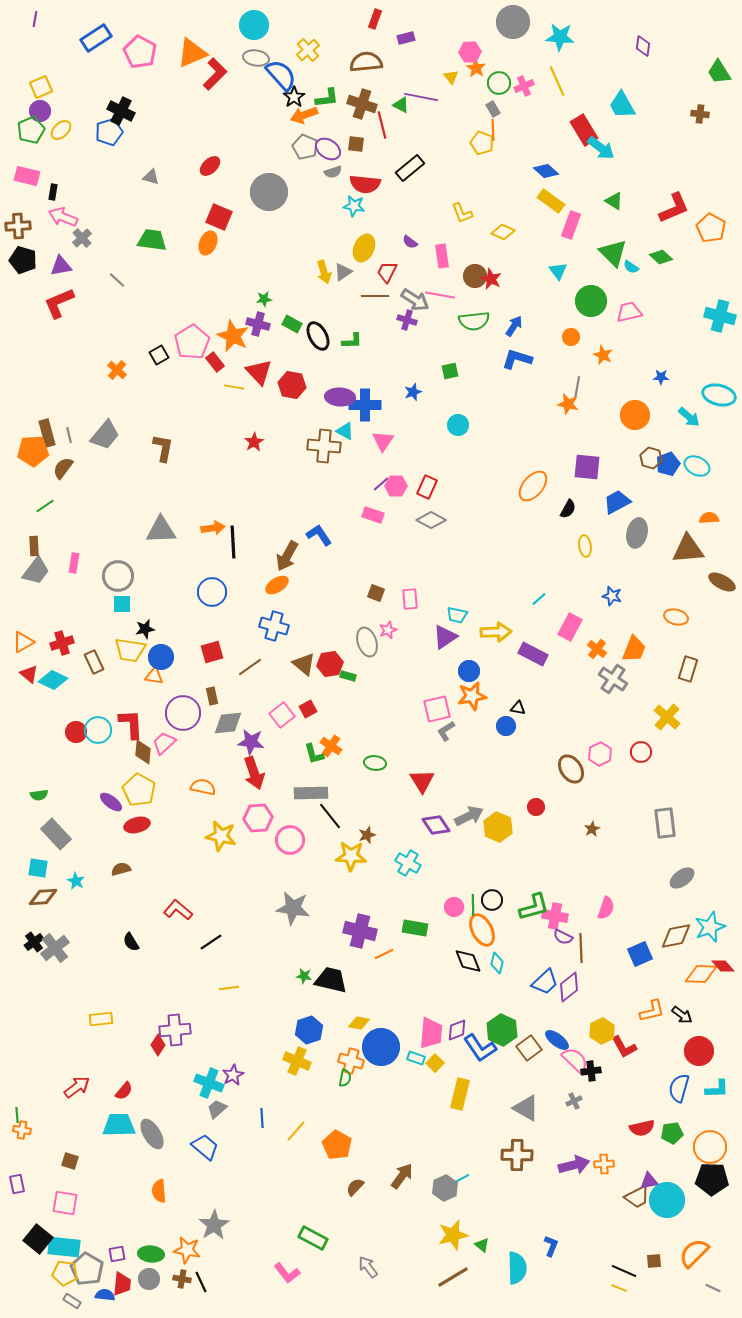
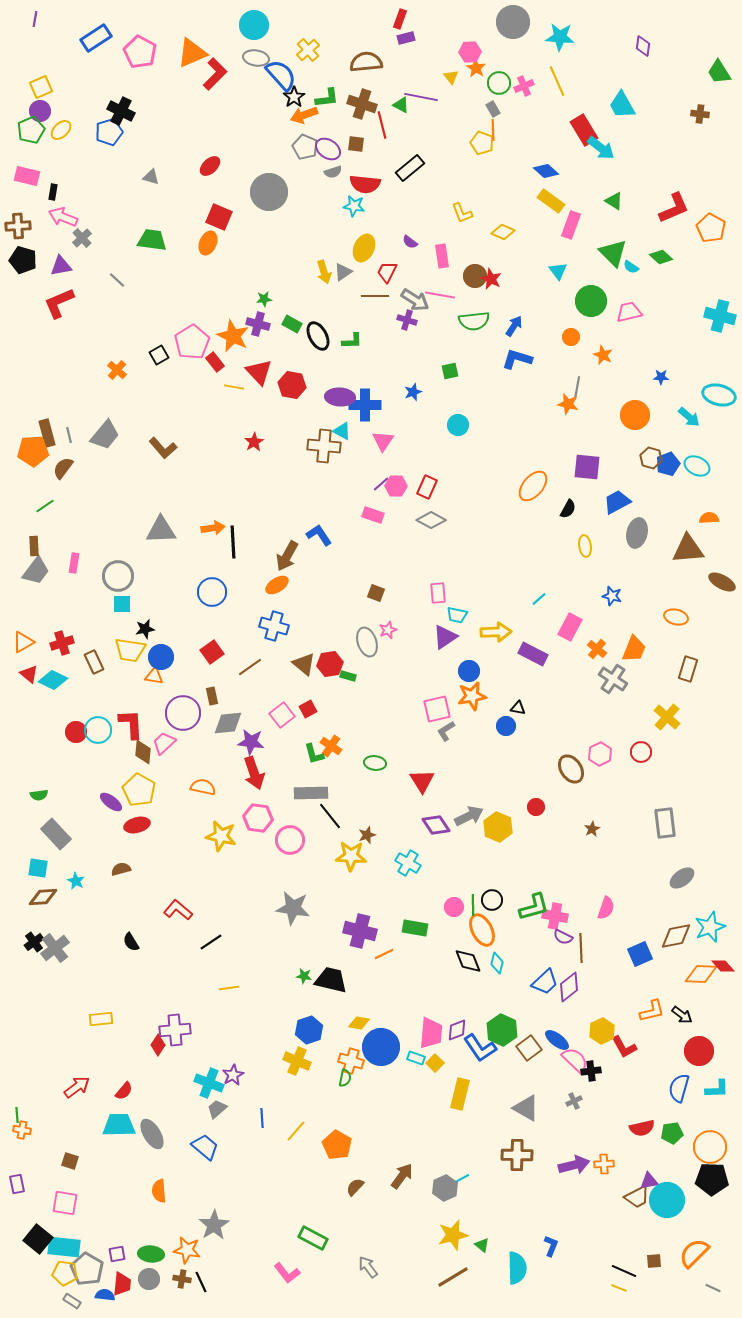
red rectangle at (375, 19): moved 25 px right
cyan triangle at (345, 431): moved 3 px left
brown L-shape at (163, 448): rotated 128 degrees clockwise
pink rectangle at (410, 599): moved 28 px right, 6 px up
red square at (212, 652): rotated 20 degrees counterclockwise
pink hexagon at (258, 818): rotated 12 degrees clockwise
